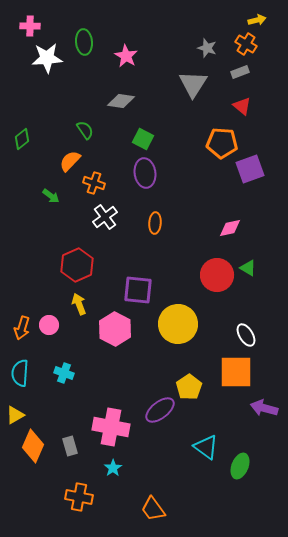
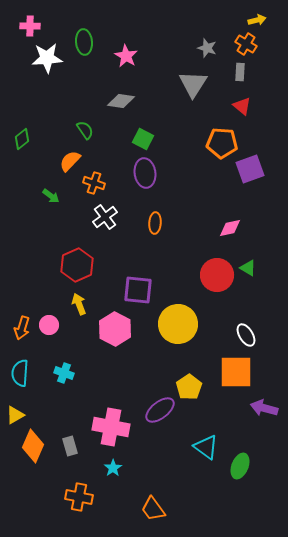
gray rectangle at (240, 72): rotated 66 degrees counterclockwise
